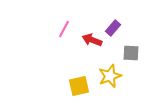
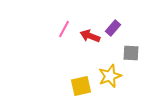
red arrow: moved 2 px left, 4 px up
yellow square: moved 2 px right
